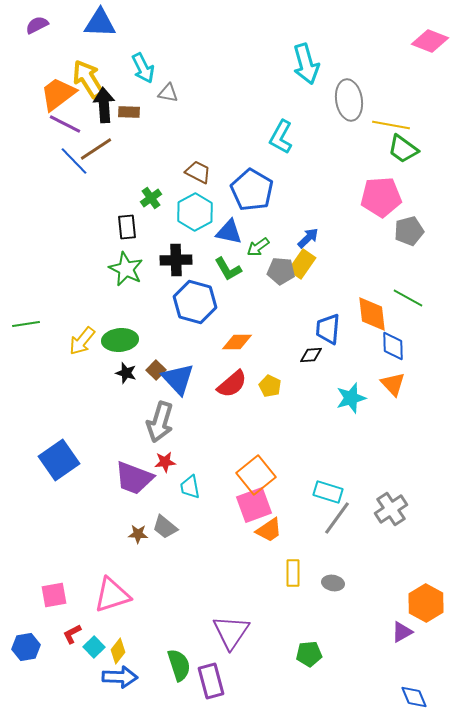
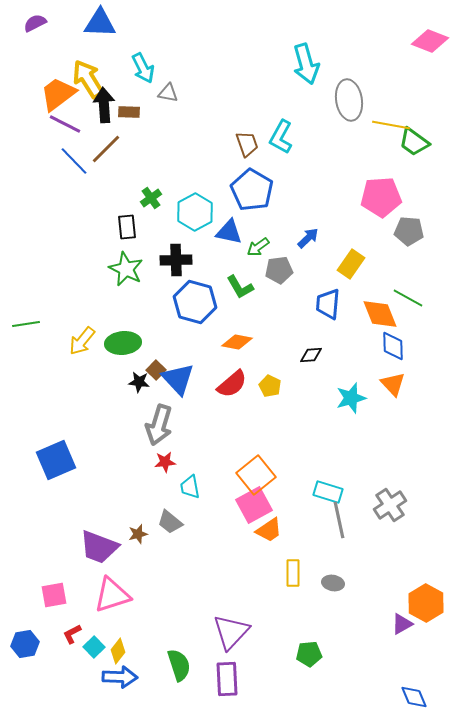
purple semicircle at (37, 25): moved 2 px left, 2 px up
brown line at (96, 149): moved 10 px right; rotated 12 degrees counterclockwise
green trapezoid at (403, 149): moved 11 px right, 7 px up
brown trapezoid at (198, 172): moved 49 px right, 28 px up; rotated 44 degrees clockwise
gray pentagon at (409, 231): rotated 20 degrees clockwise
yellow rectangle at (302, 264): moved 49 px right
green L-shape at (228, 269): moved 12 px right, 18 px down
gray pentagon at (281, 271): moved 2 px left, 1 px up; rotated 12 degrees counterclockwise
orange diamond at (372, 314): moved 8 px right; rotated 15 degrees counterclockwise
blue trapezoid at (328, 329): moved 25 px up
green ellipse at (120, 340): moved 3 px right, 3 px down
orange diamond at (237, 342): rotated 12 degrees clockwise
black star at (126, 373): moved 13 px right, 9 px down; rotated 10 degrees counterclockwise
gray arrow at (160, 422): moved 1 px left, 3 px down
blue square at (59, 460): moved 3 px left; rotated 12 degrees clockwise
purple trapezoid at (134, 478): moved 35 px left, 69 px down
pink square at (254, 505): rotated 9 degrees counterclockwise
gray cross at (391, 509): moved 1 px left, 4 px up
gray line at (337, 518): moved 2 px right, 2 px down; rotated 48 degrees counterclockwise
gray trapezoid at (165, 527): moved 5 px right, 5 px up
brown star at (138, 534): rotated 18 degrees counterclockwise
purple triangle at (231, 632): rotated 9 degrees clockwise
purple triangle at (402, 632): moved 8 px up
blue hexagon at (26, 647): moved 1 px left, 3 px up
purple rectangle at (211, 681): moved 16 px right, 2 px up; rotated 12 degrees clockwise
